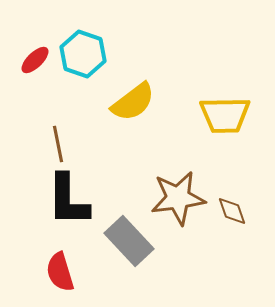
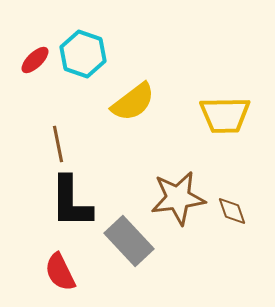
black L-shape: moved 3 px right, 2 px down
red semicircle: rotated 9 degrees counterclockwise
